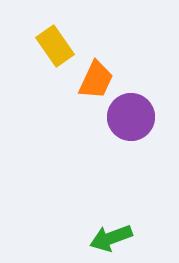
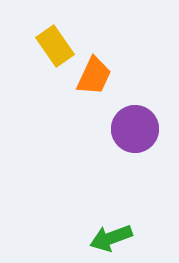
orange trapezoid: moved 2 px left, 4 px up
purple circle: moved 4 px right, 12 px down
